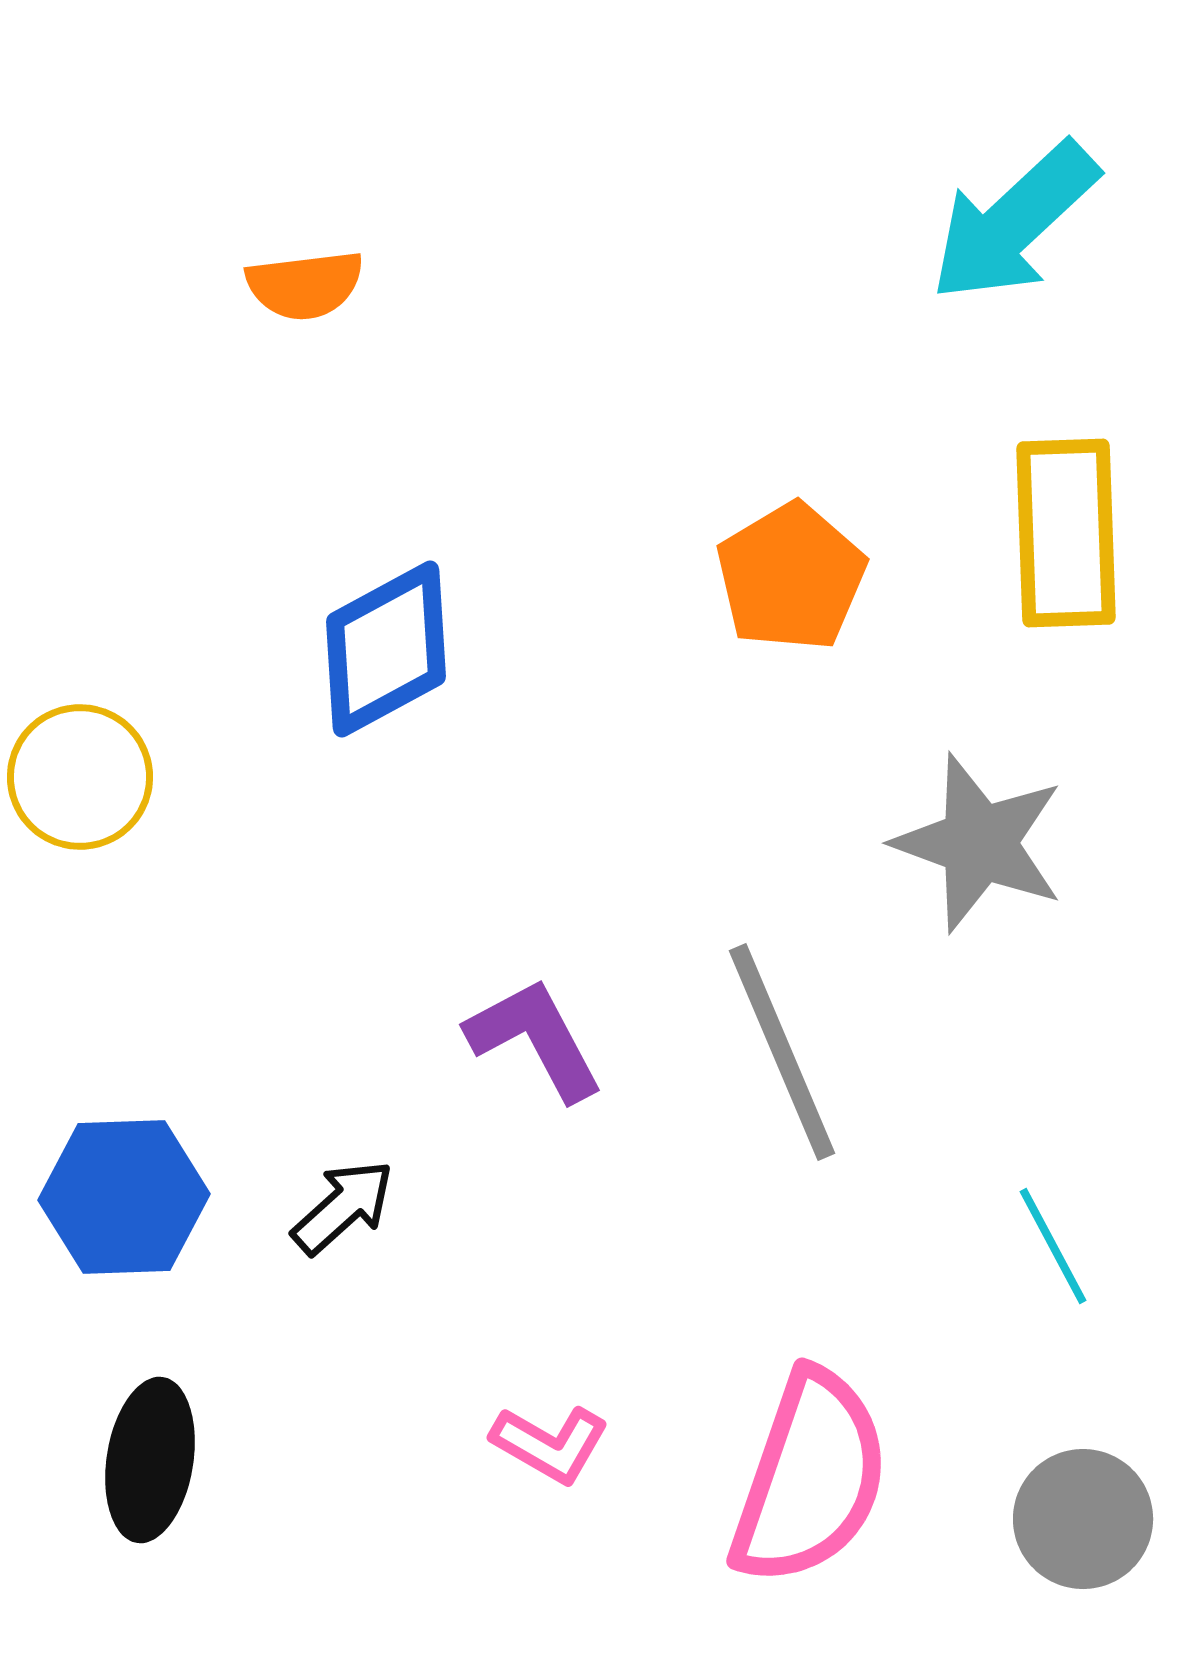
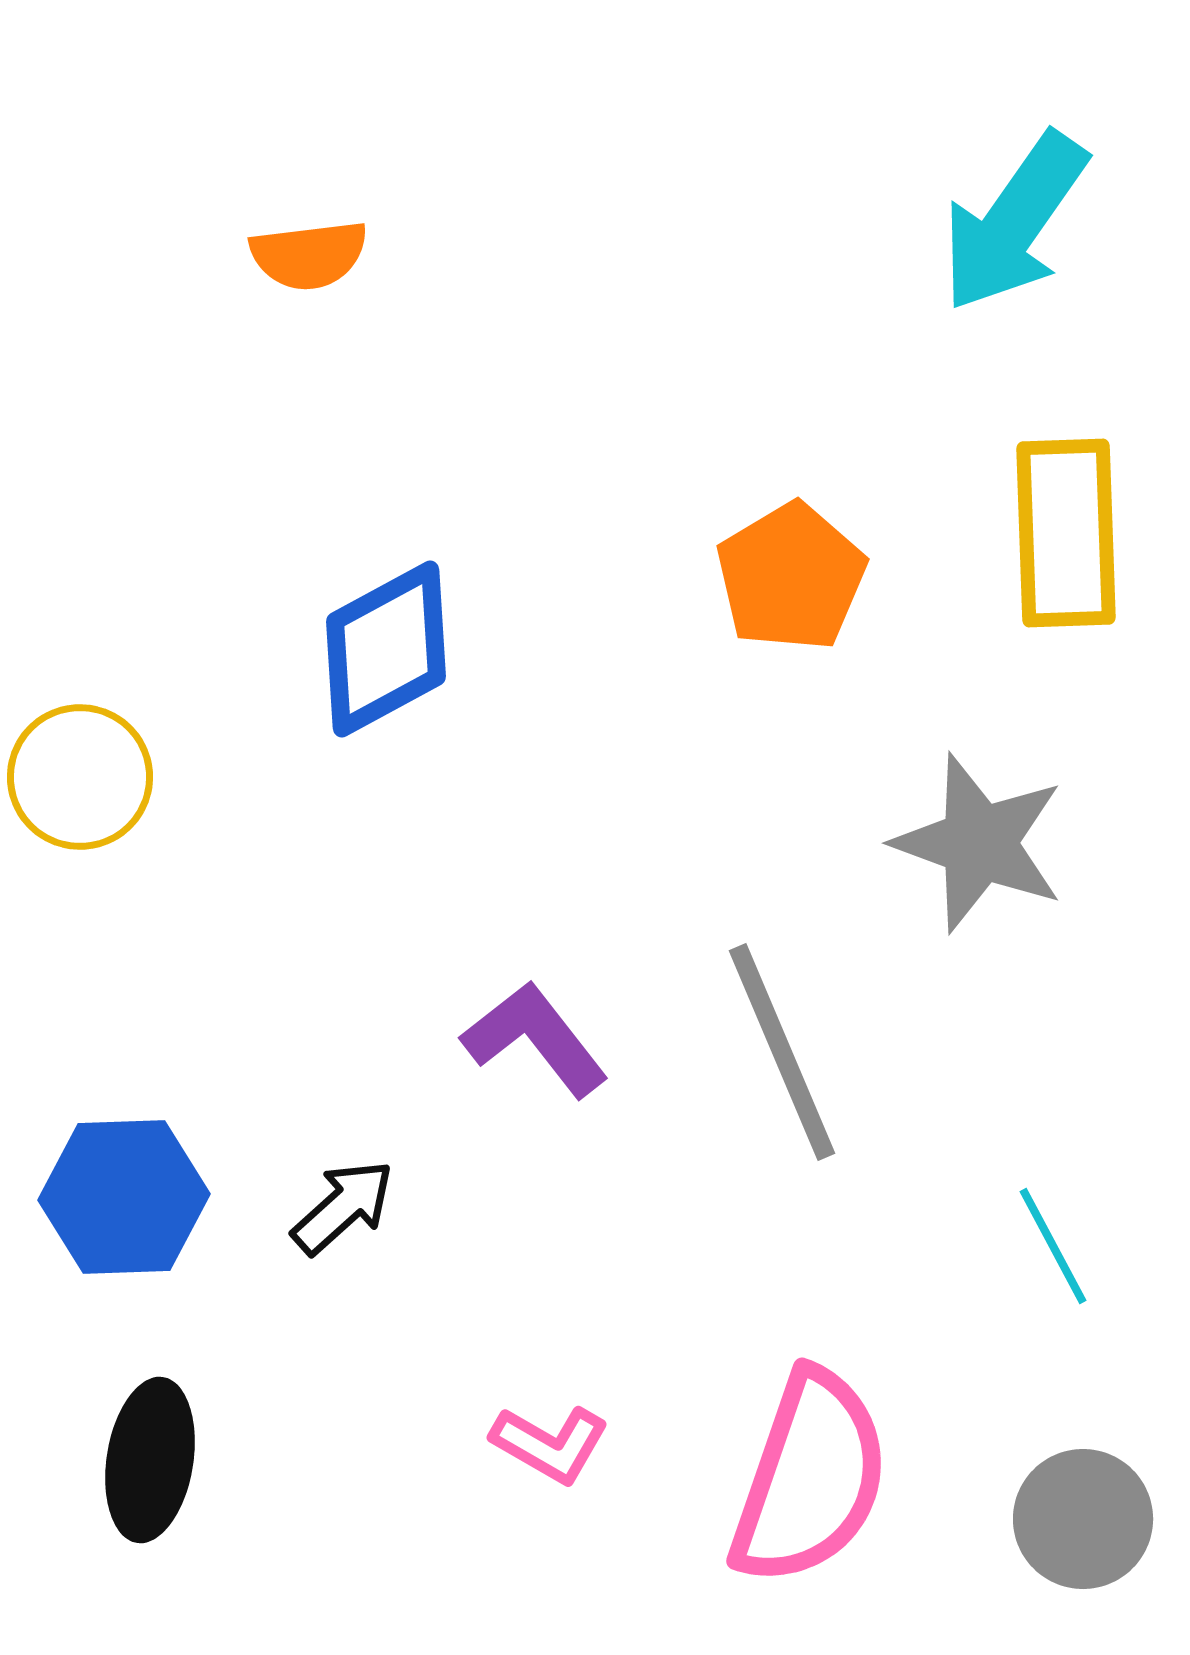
cyan arrow: rotated 12 degrees counterclockwise
orange semicircle: moved 4 px right, 30 px up
purple L-shape: rotated 10 degrees counterclockwise
